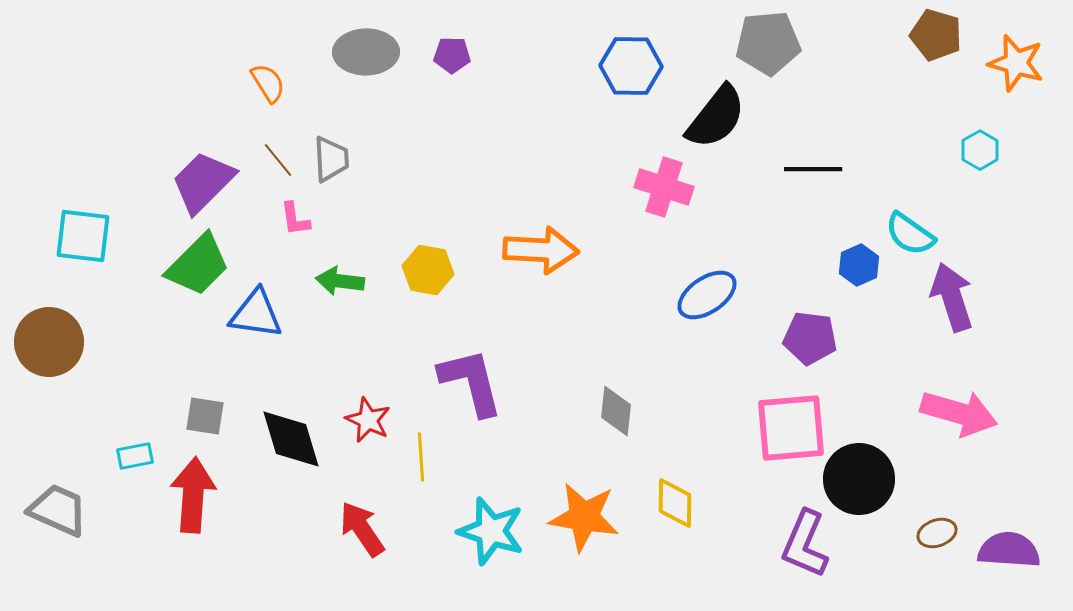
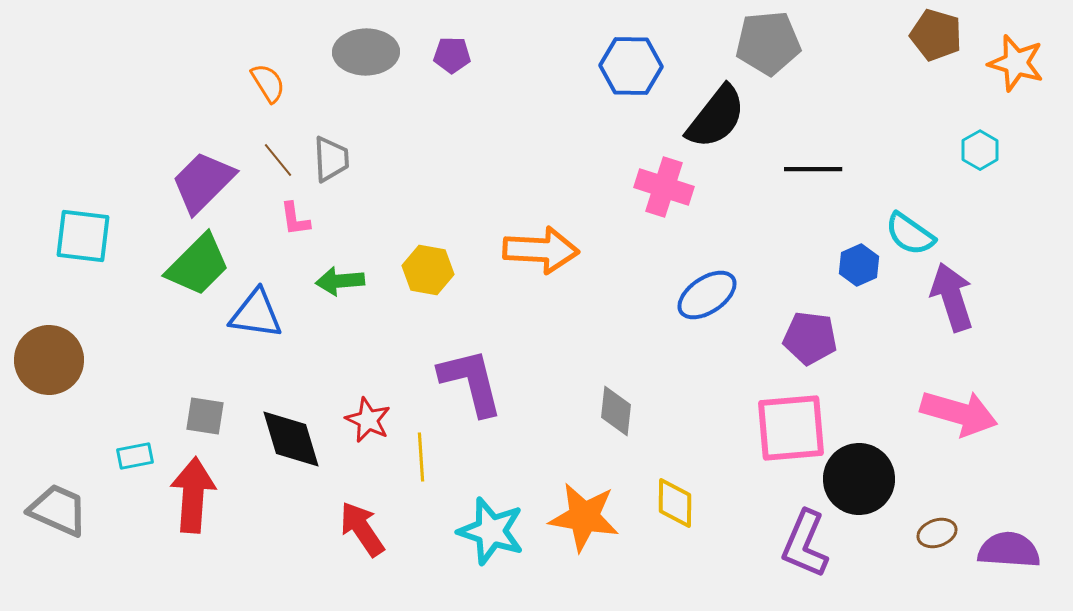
green arrow at (340, 281): rotated 12 degrees counterclockwise
brown circle at (49, 342): moved 18 px down
